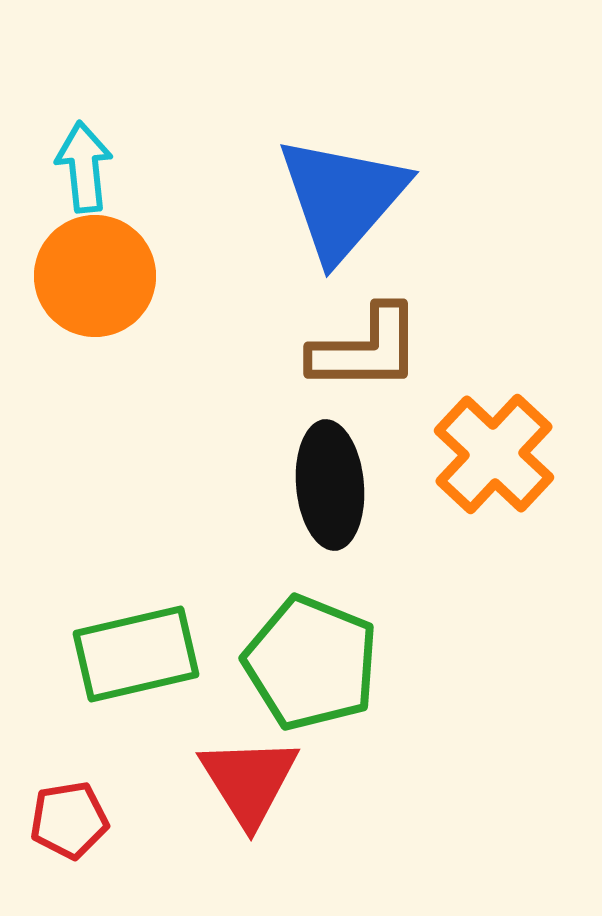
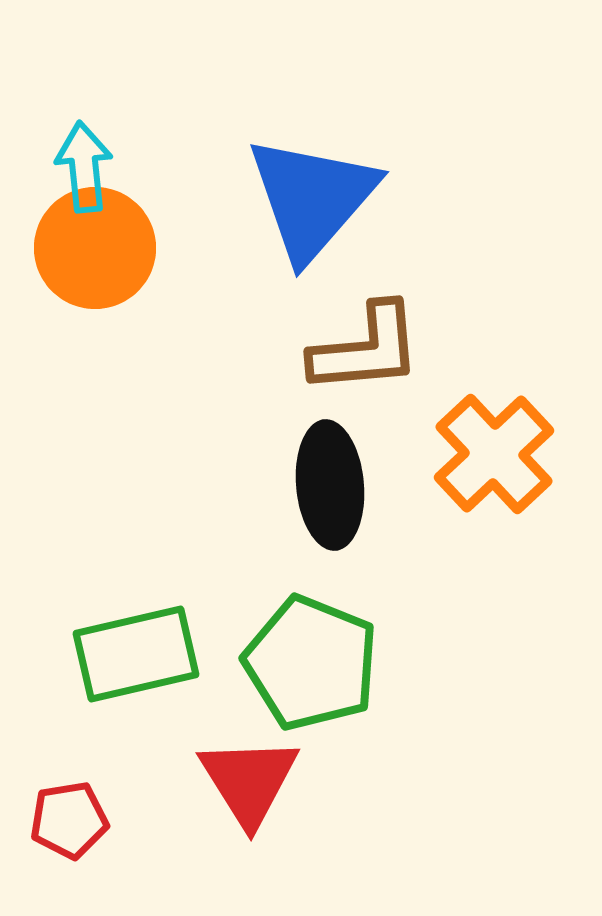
blue triangle: moved 30 px left
orange circle: moved 28 px up
brown L-shape: rotated 5 degrees counterclockwise
orange cross: rotated 4 degrees clockwise
